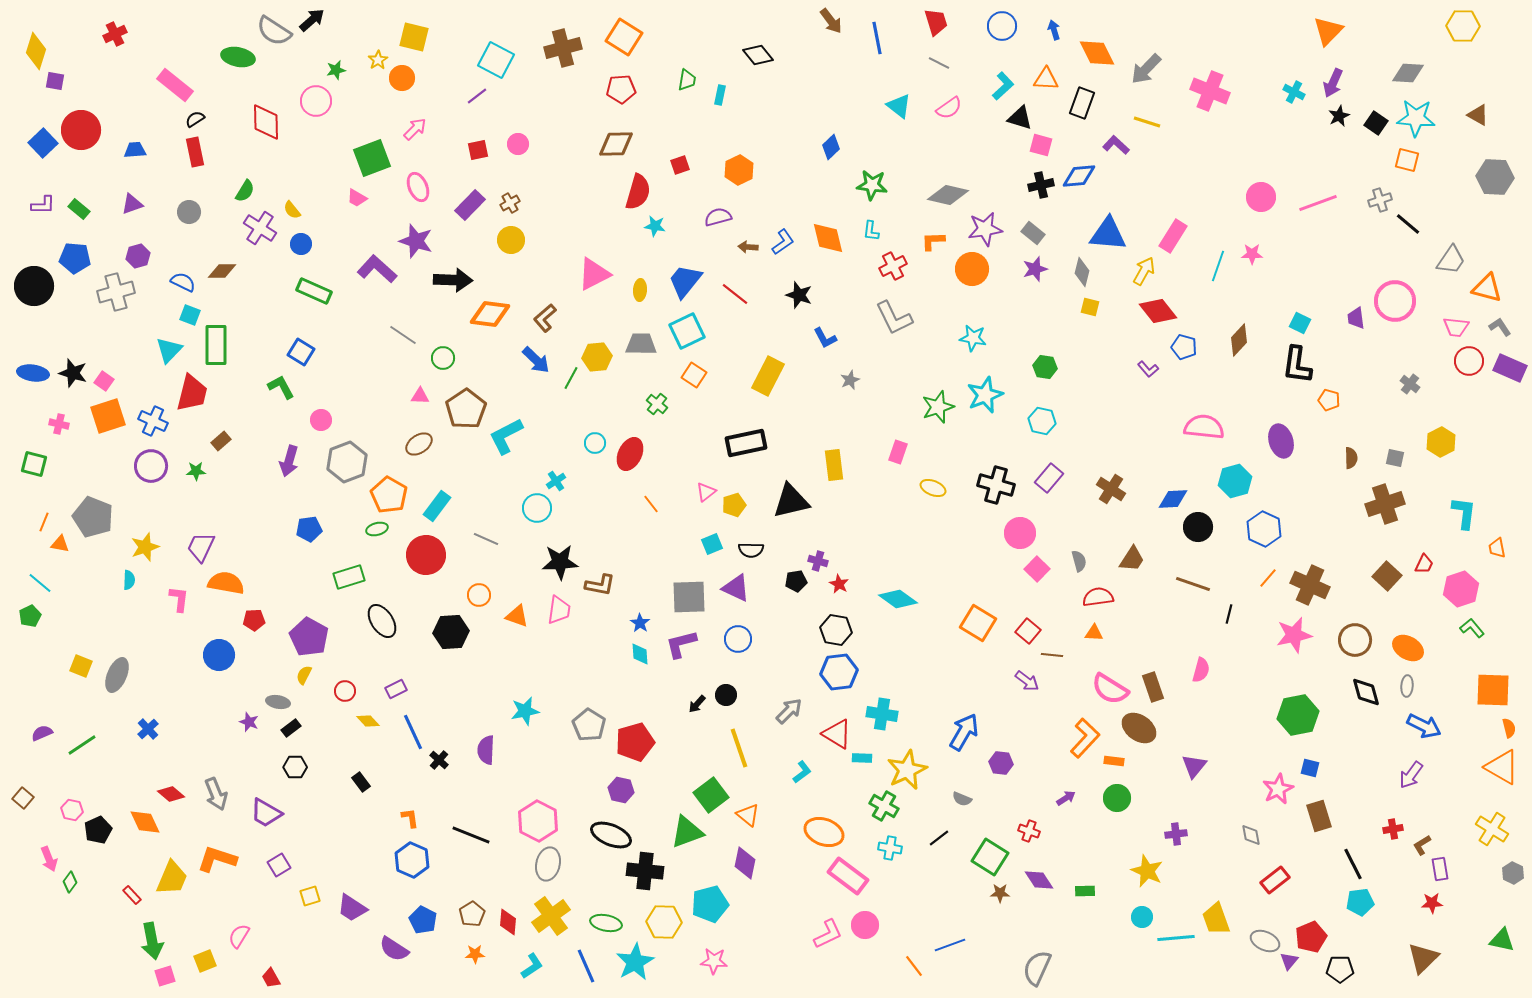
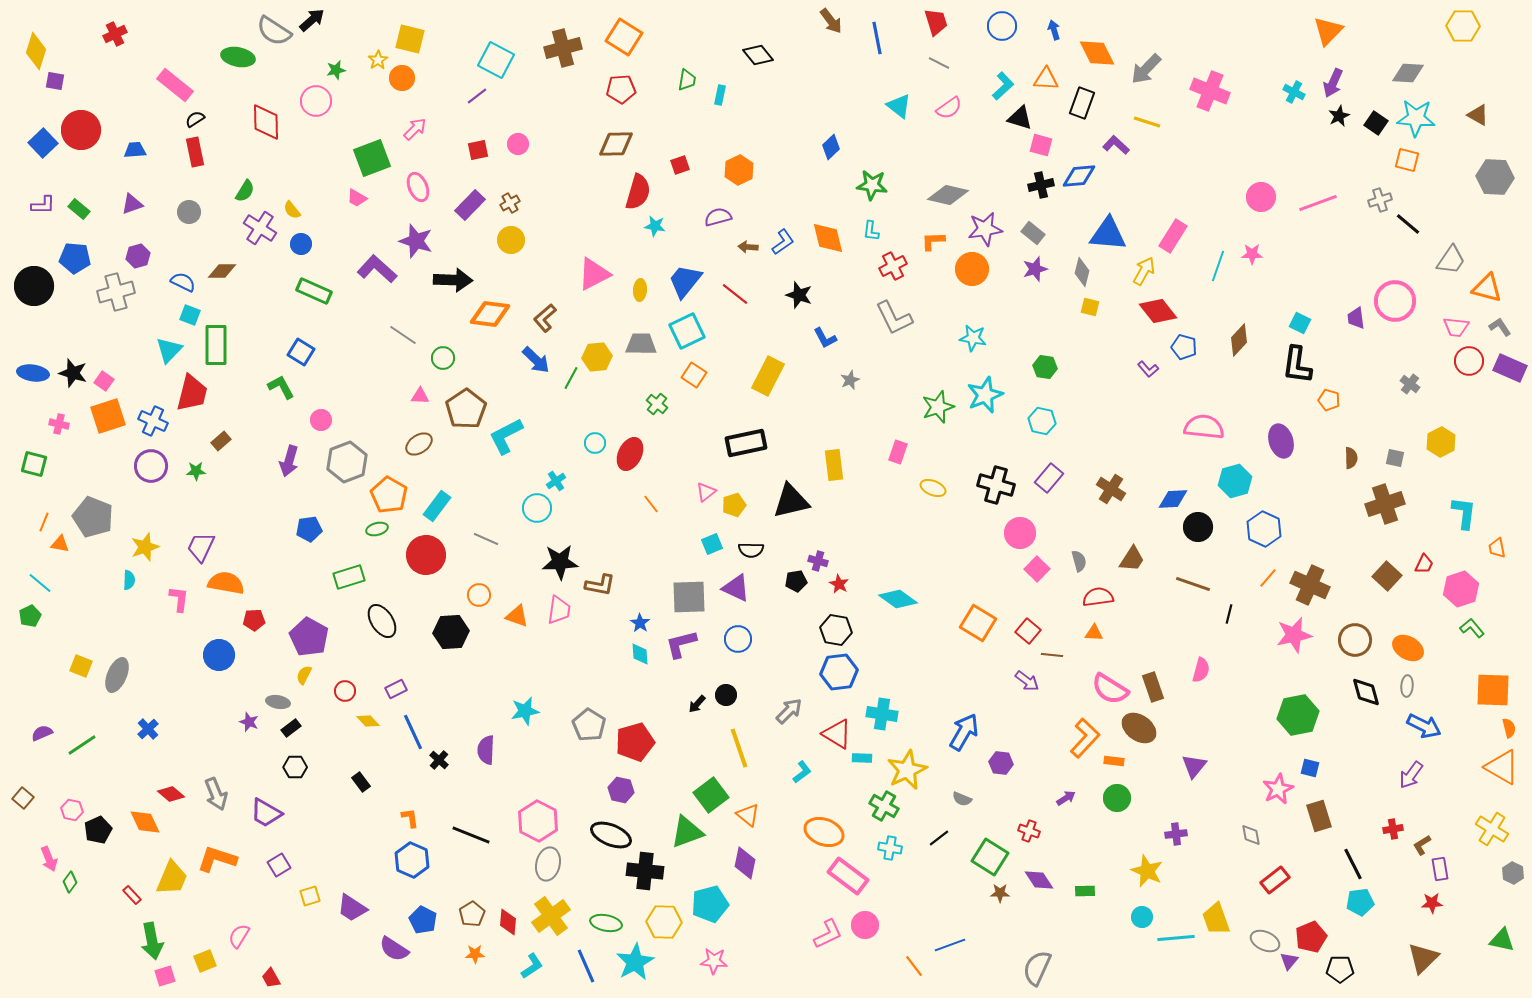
yellow square at (414, 37): moved 4 px left, 2 px down
